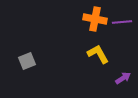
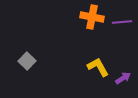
orange cross: moved 3 px left, 2 px up
yellow L-shape: moved 13 px down
gray square: rotated 24 degrees counterclockwise
